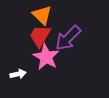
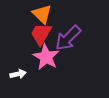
orange triangle: moved 1 px up
red trapezoid: moved 1 px right, 2 px up
